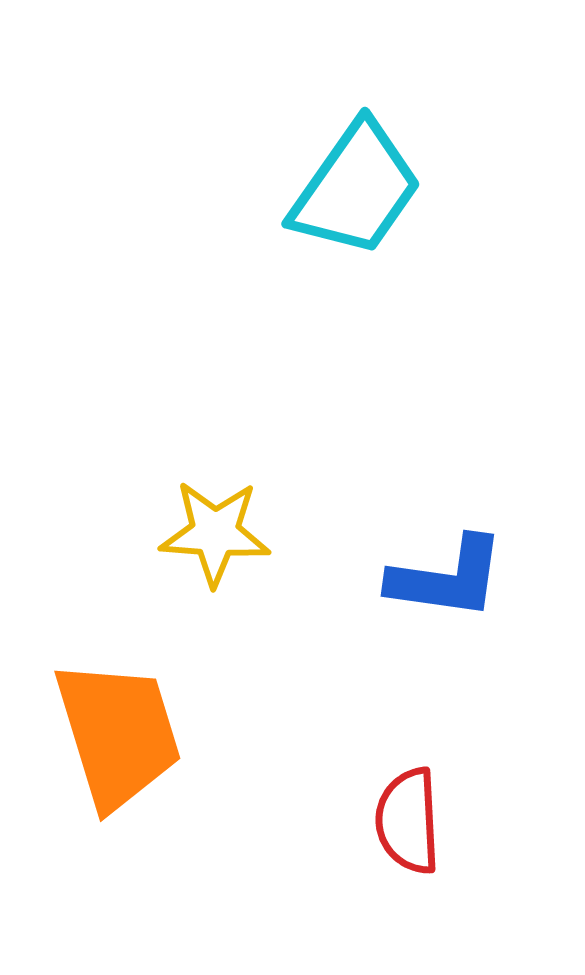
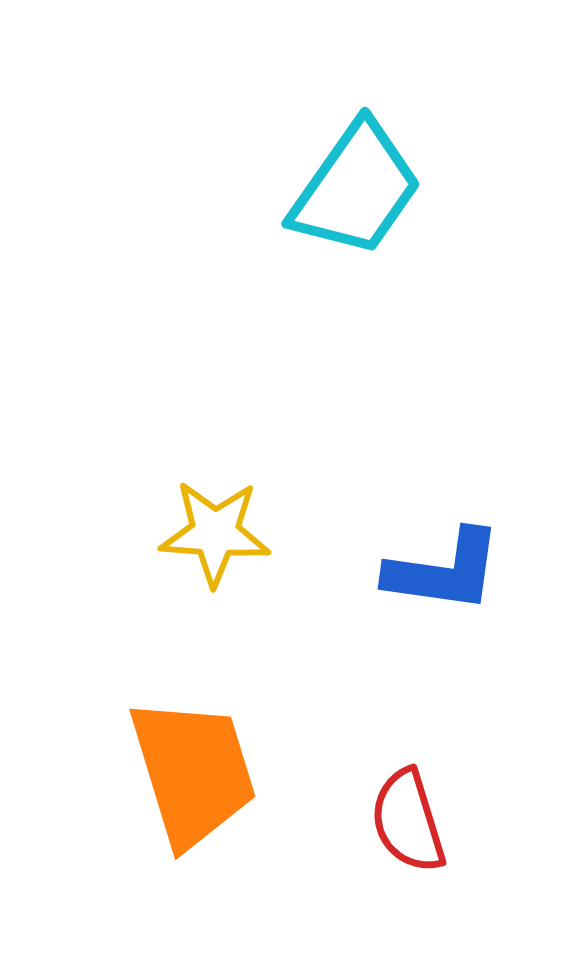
blue L-shape: moved 3 px left, 7 px up
orange trapezoid: moved 75 px right, 38 px down
red semicircle: rotated 14 degrees counterclockwise
